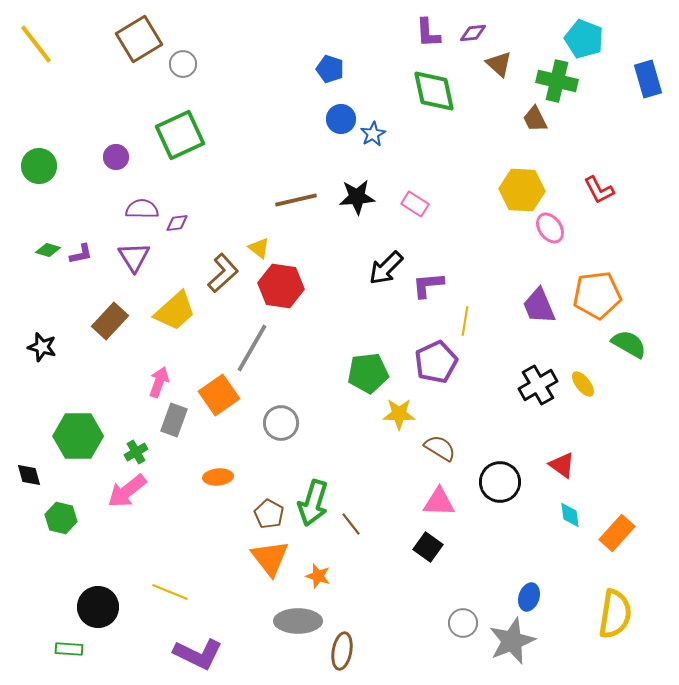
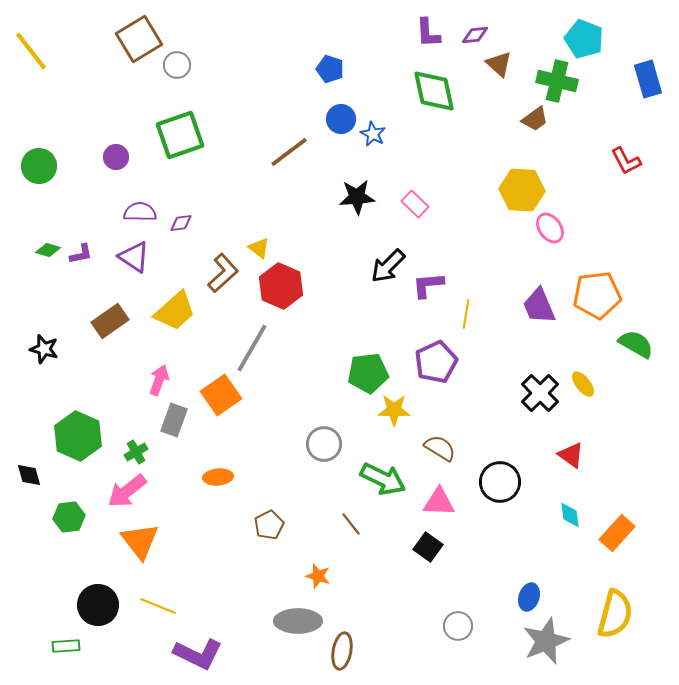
purple diamond at (473, 33): moved 2 px right, 2 px down
yellow line at (36, 44): moved 5 px left, 7 px down
gray circle at (183, 64): moved 6 px left, 1 px down
brown trapezoid at (535, 119): rotated 100 degrees counterclockwise
blue star at (373, 134): rotated 15 degrees counterclockwise
green square at (180, 135): rotated 6 degrees clockwise
red L-shape at (599, 190): moved 27 px right, 29 px up
brown line at (296, 200): moved 7 px left, 48 px up; rotated 24 degrees counterclockwise
pink rectangle at (415, 204): rotated 12 degrees clockwise
purple semicircle at (142, 209): moved 2 px left, 3 px down
purple diamond at (177, 223): moved 4 px right
purple triangle at (134, 257): rotated 24 degrees counterclockwise
black arrow at (386, 268): moved 2 px right, 2 px up
red hexagon at (281, 286): rotated 15 degrees clockwise
brown rectangle at (110, 321): rotated 12 degrees clockwise
yellow line at (465, 321): moved 1 px right, 7 px up
green semicircle at (629, 344): moved 7 px right
black star at (42, 347): moved 2 px right, 2 px down
pink arrow at (159, 382): moved 2 px up
black cross at (538, 385): moved 2 px right, 8 px down; rotated 15 degrees counterclockwise
orange square at (219, 395): moved 2 px right
yellow star at (399, 414): moved 5 px left, 4 px up
gray circle at (281, 423): moved 43 px right, 21 px down
green hexagon at (78, 436): rotated 24 degrees clockwise
red triangle at (562, 465): moved 9 px right, 10 px up
green arrow at (313, 503): moved 70 px right, 24 px up; rotated 81 degrees counterclockwise
brown pentagon at (269, 514): moved 11 px down; rotated 16 degrees clockwise
green hexagon at (61, 518): moved 8 px right, 1 px up; rotated 20 degrees counterclockwise
orange triangle at (270, 558): moved 130 px left, 17 px up
yellow line at (170, 592): moved 12 px left, 14 px down
black circle at (98, 607): moved 2 px up
yellow semicircle at (615, 614): rotated 6 degrees clockwise
gray circle at (463, 623): moved 5 px left, 3 px down
gray star at (512, 641): moved 34 px right
green rectangle at (69, 649): moved 3 px left, 3 px up; rotated 8 degrees counterclockwise
